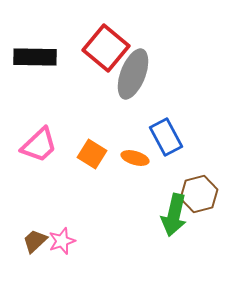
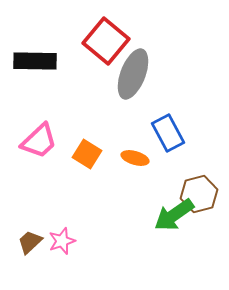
red square: moved 7 px up
black rectangle: moved 4 px down
blue rectangle: moved 2 px right, 4 px up
pink trapezoid: moved 4 px up
orange square: moved 5 px left
green arrow: rotated 42 degrees clockwise
brown trapezoid: moved 5 px left, 1 px down
